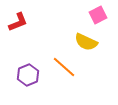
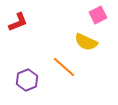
purple hexagon: moved 1 px left, 5 px down
